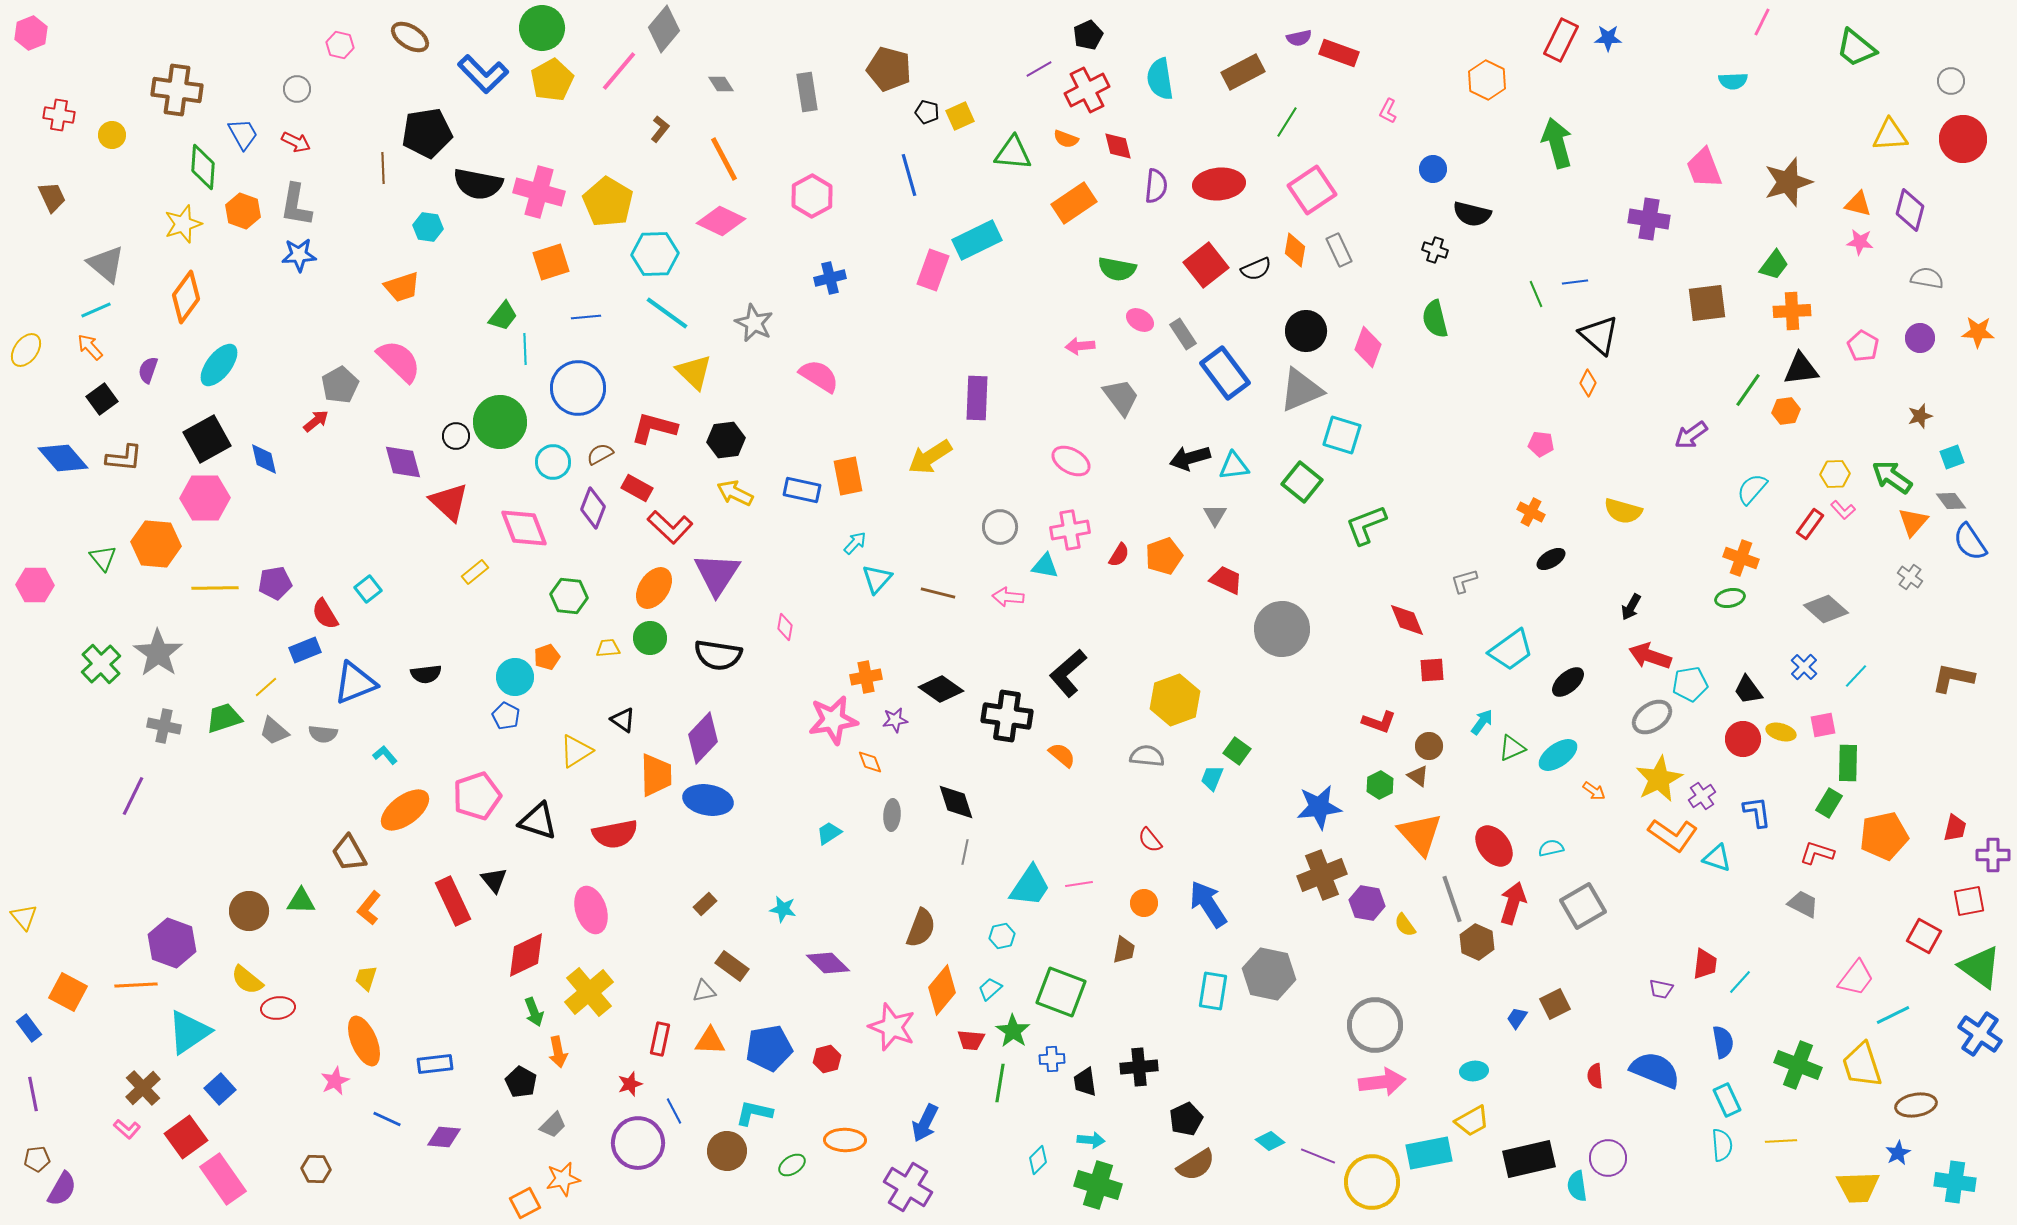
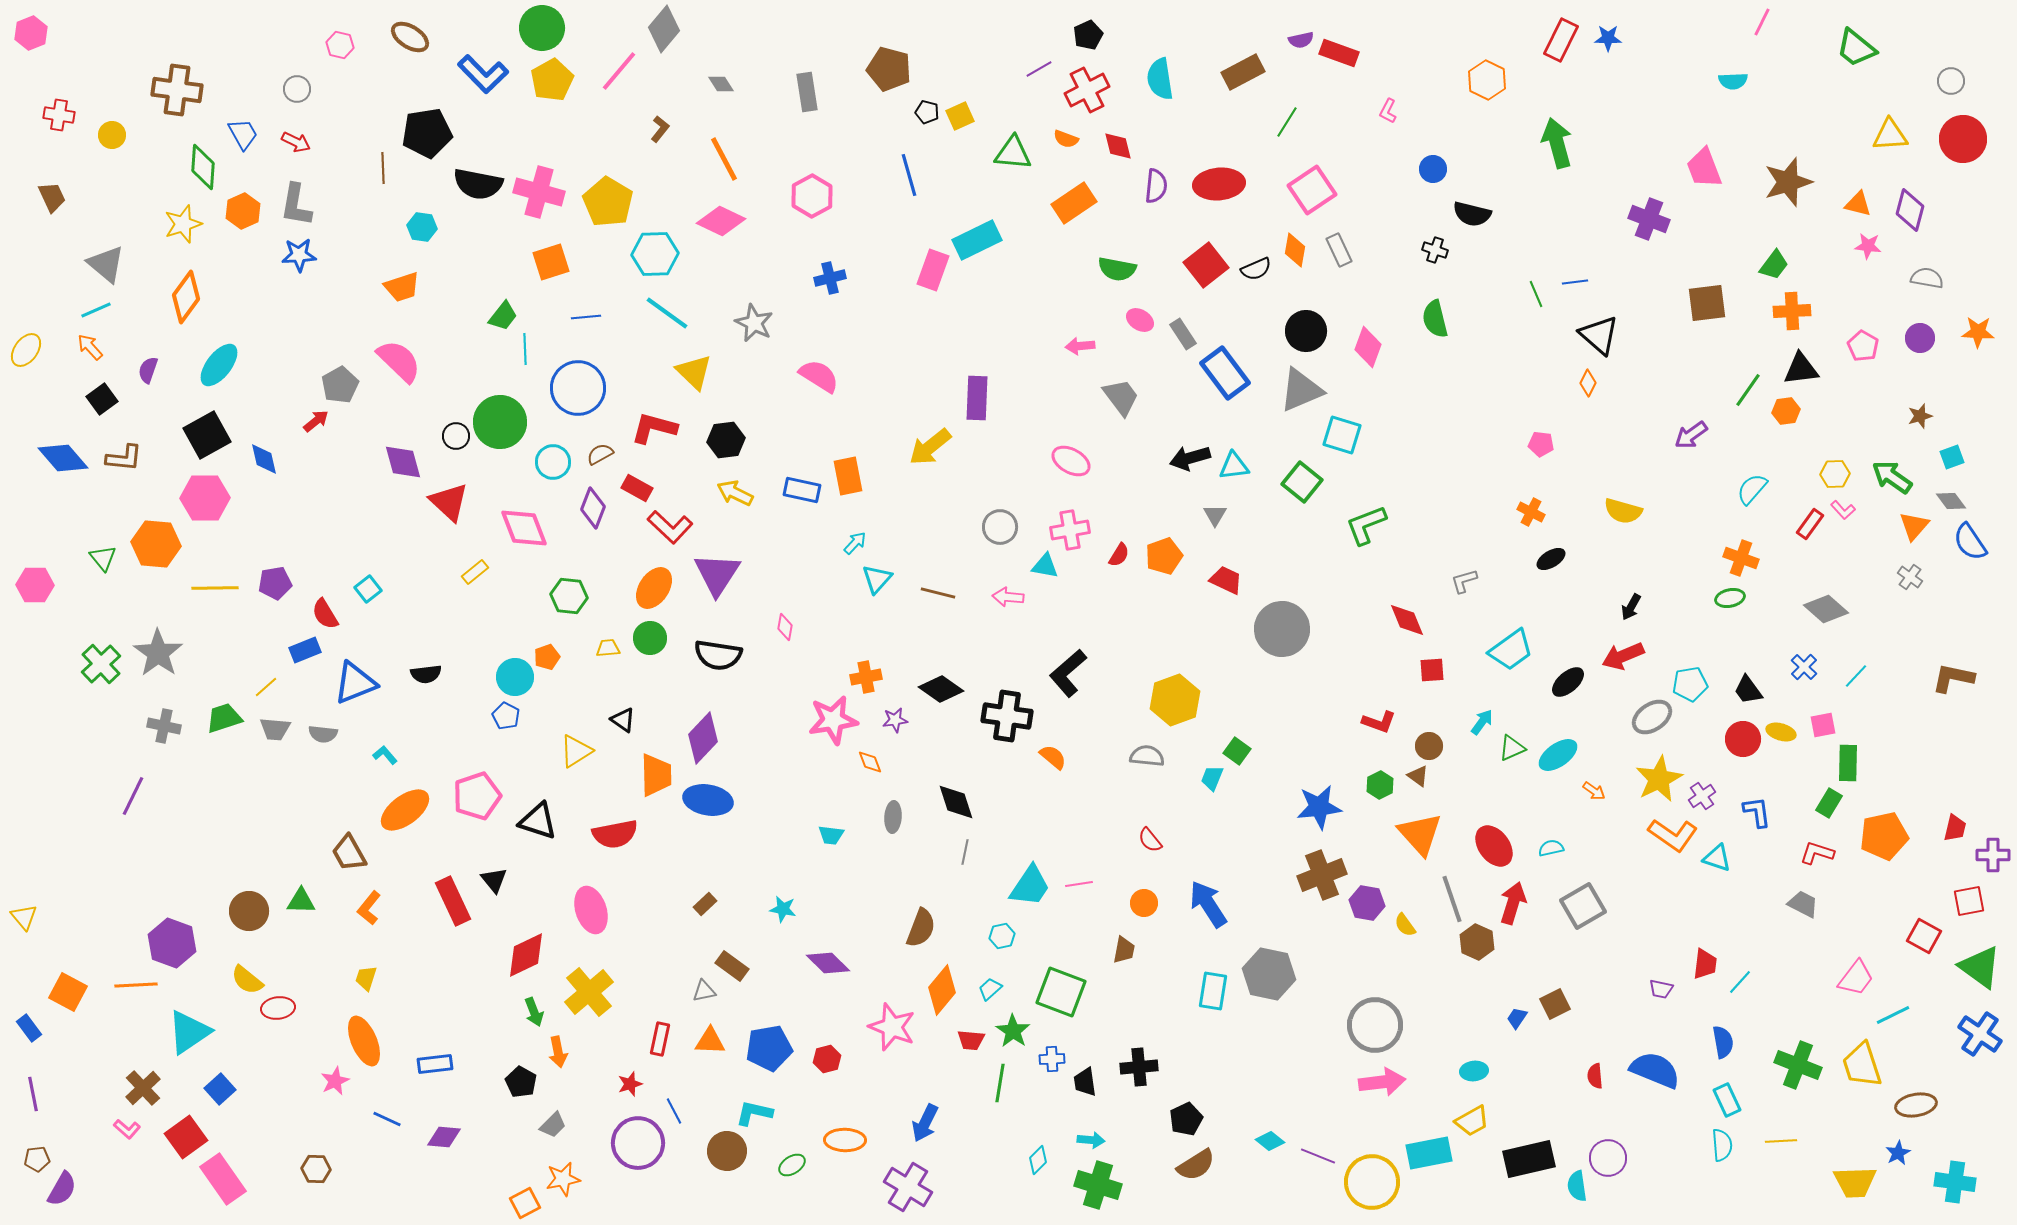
purple semicircle at (1299, 38): moved 2 px right, 2 px down
orange hexagon at (243, 211): rotated 16 degrees clockwise
purple cross at (1649, 219): rotated 12 degrees clockwise
cyan hexagon at (428, 227): moved 6 px left
pink star at (1860, 242): moved 8 px right, 4 px down
black square at (207, 439): moved 4 px up
yellow arrow at (930, 457): moved 10 px up; rotated 6 degrees counterclockwise
orange triangle at (1913, 522): moved 1 px right, 4 px down
red arrow at (1650, 656): moved 27 px left; rotated 42 degrees counterclockwise
gray trapezoid at (274, 731): moved 1 px right, 2 px up; rotated 36 degrees counterclockwise
orange semicircle at (1062, 755): moved 9 px left, 2 px down
gray ellipse at (892, 815): moved 1 px right, 2 px down
cyan trapezoid at (829, 833): moved 2 px right, 2 px down; rotated 140 degrees counterclockwise
yellow trapezoid at (1858, 1187): moved 3 px left, 5 px up
